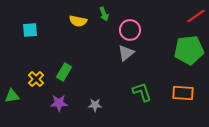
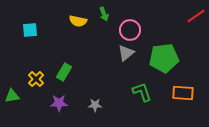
green pentagon: moved 25 px left, 8 px down
